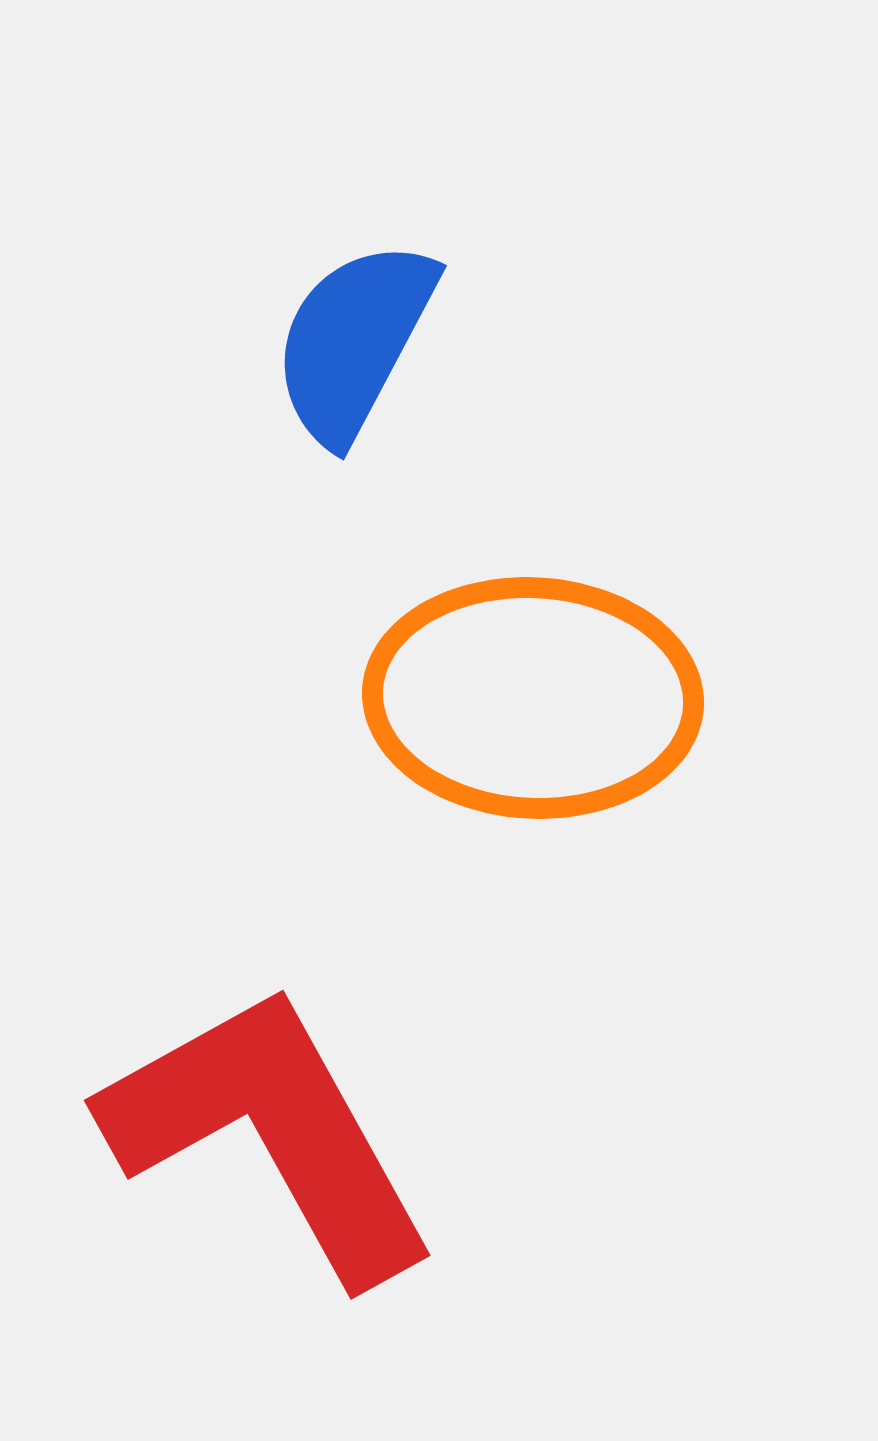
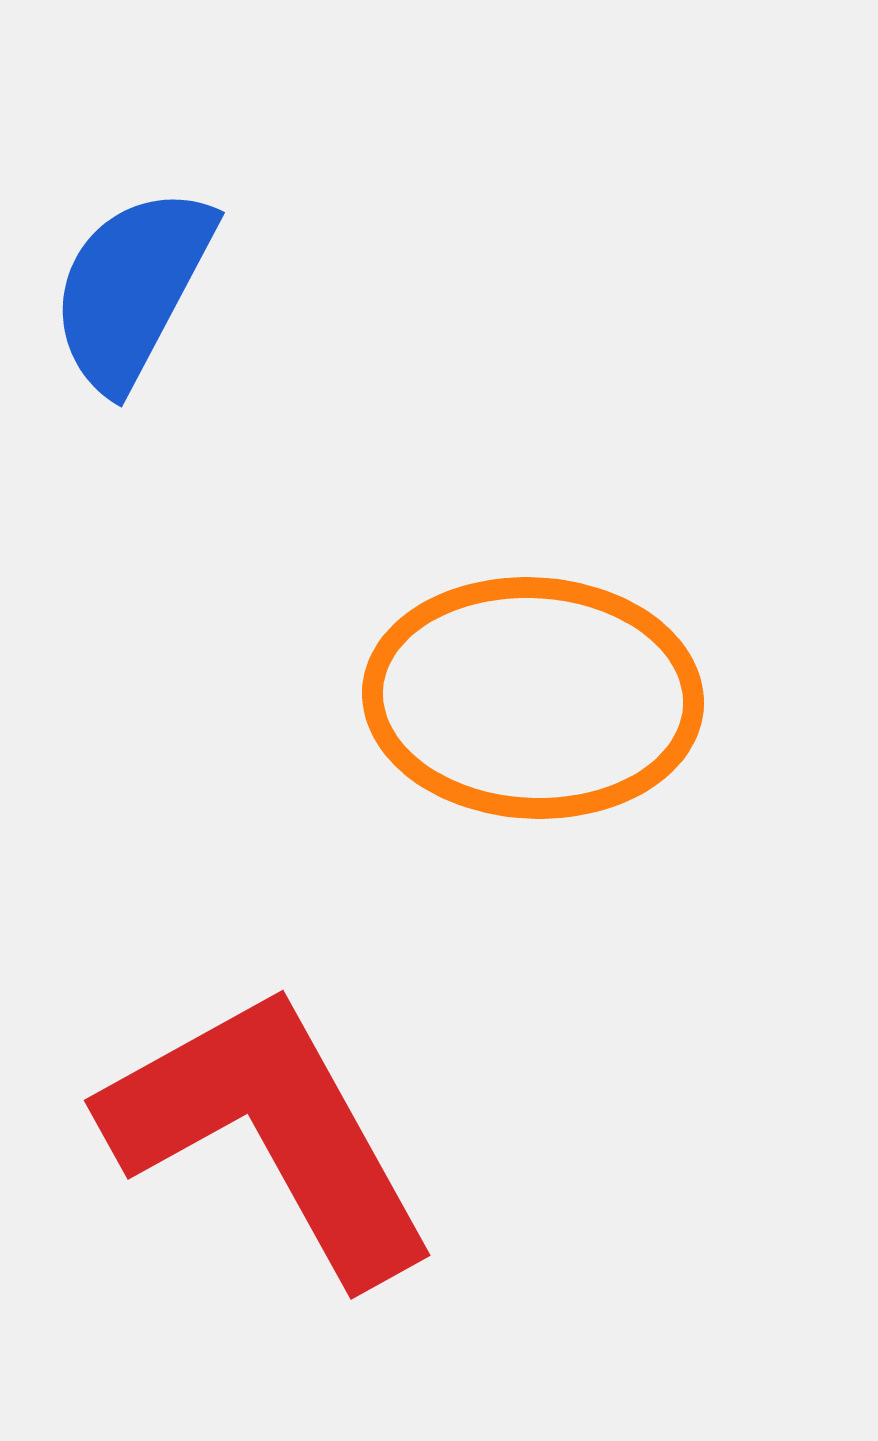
blue semicircle: moved 222 px left, 53 px up
